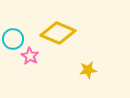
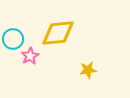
yellow diamond: rotated 28 degrees counterclockwise
pink star: rotated 12 degrees clockwise
